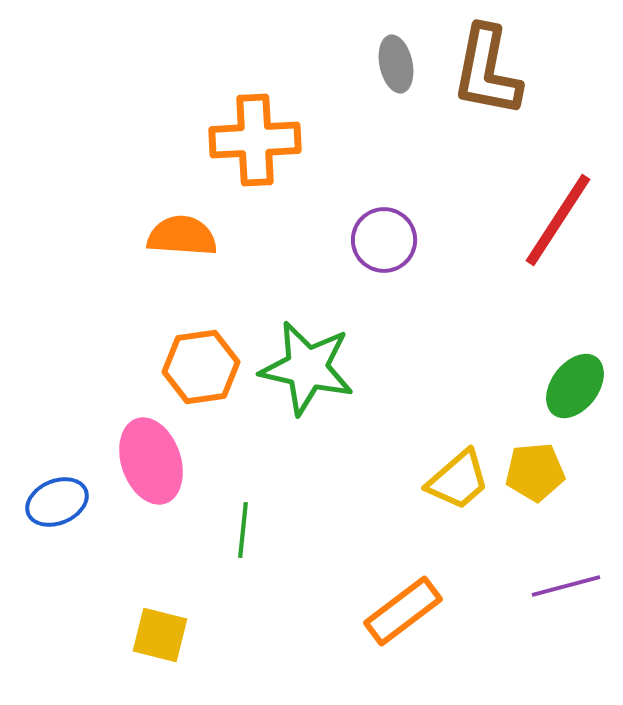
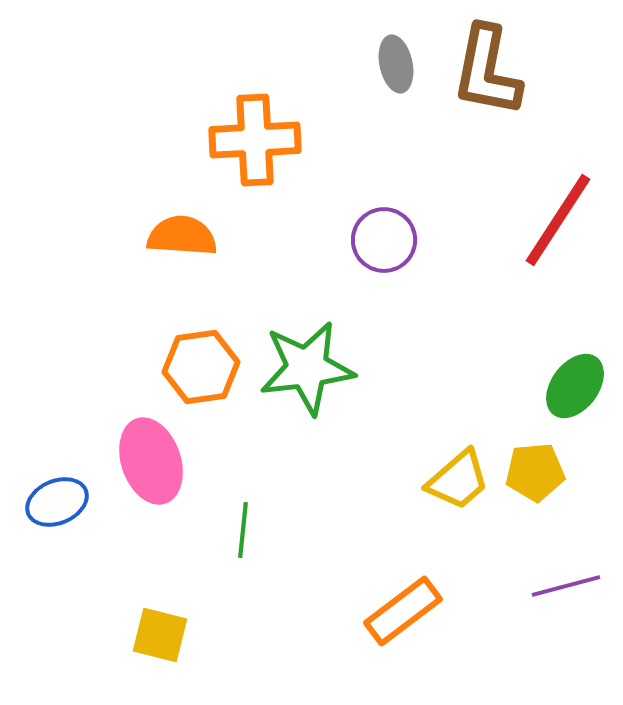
green star: rotated 20 degrees counterclockwise
